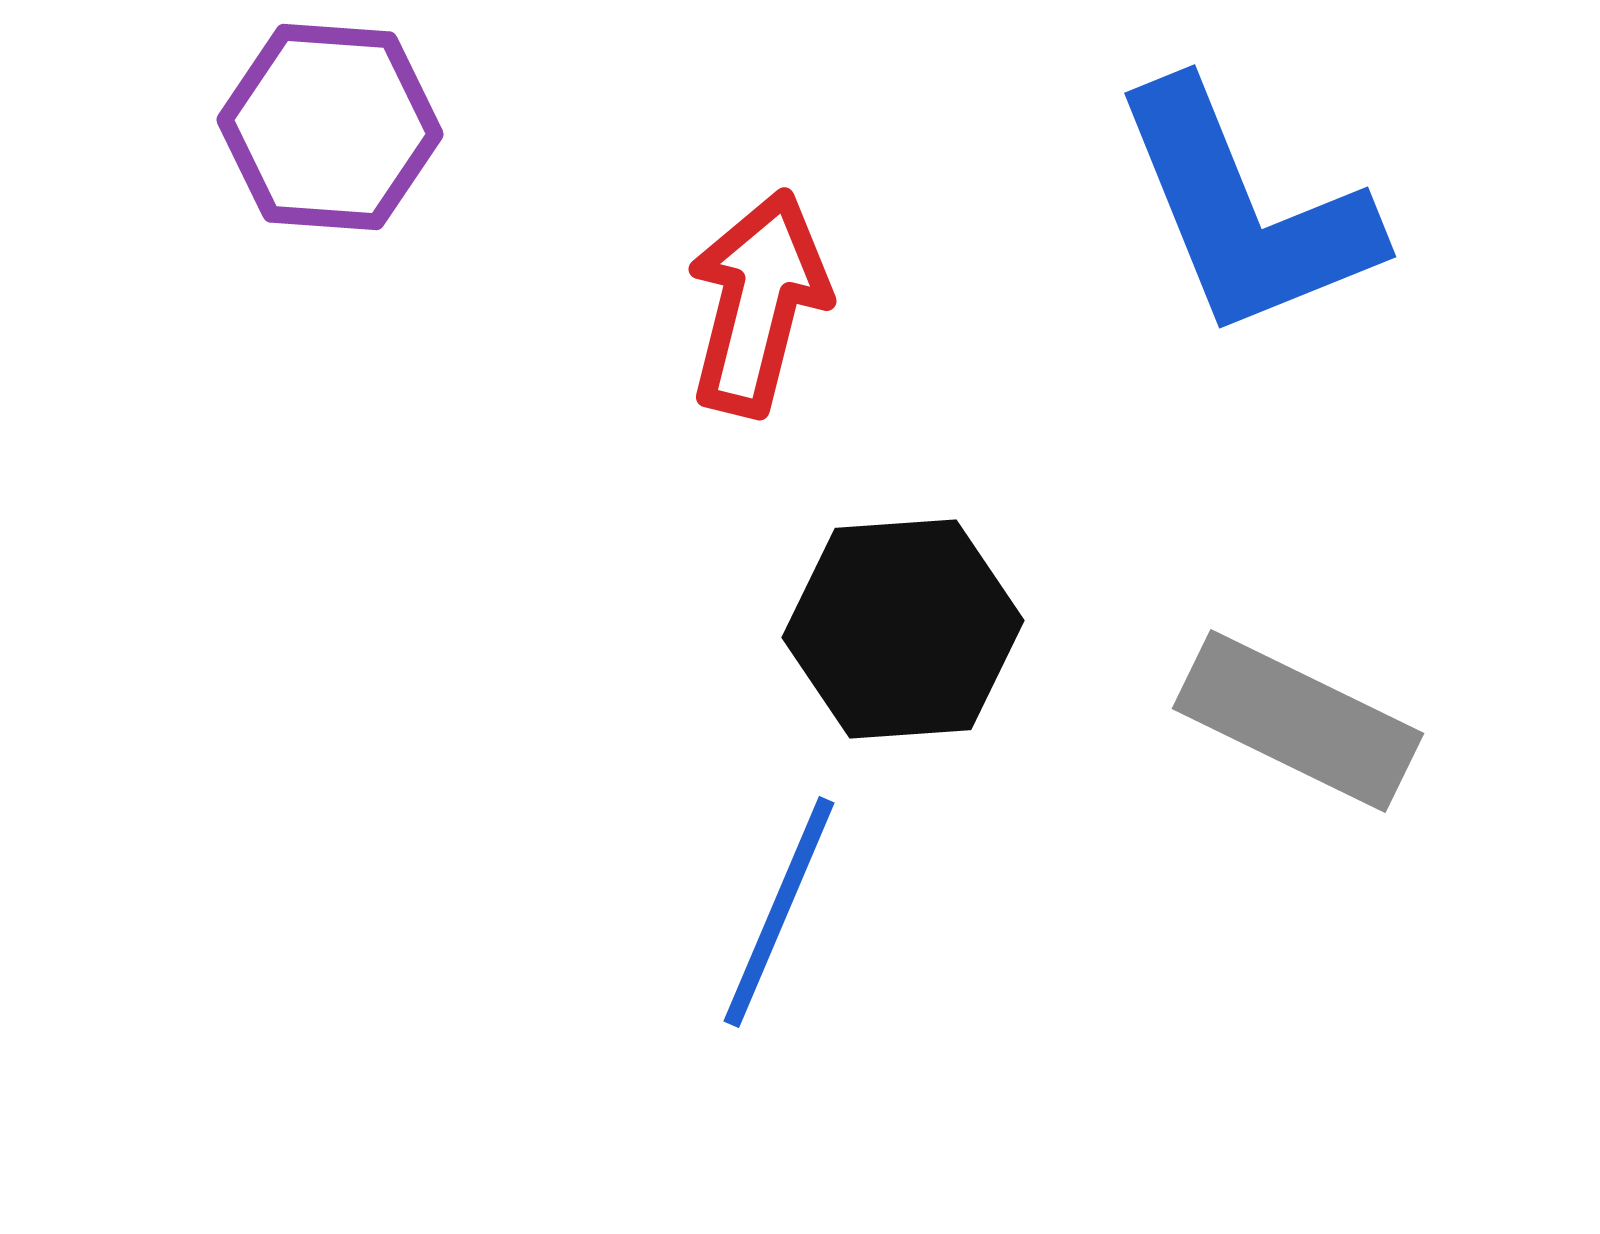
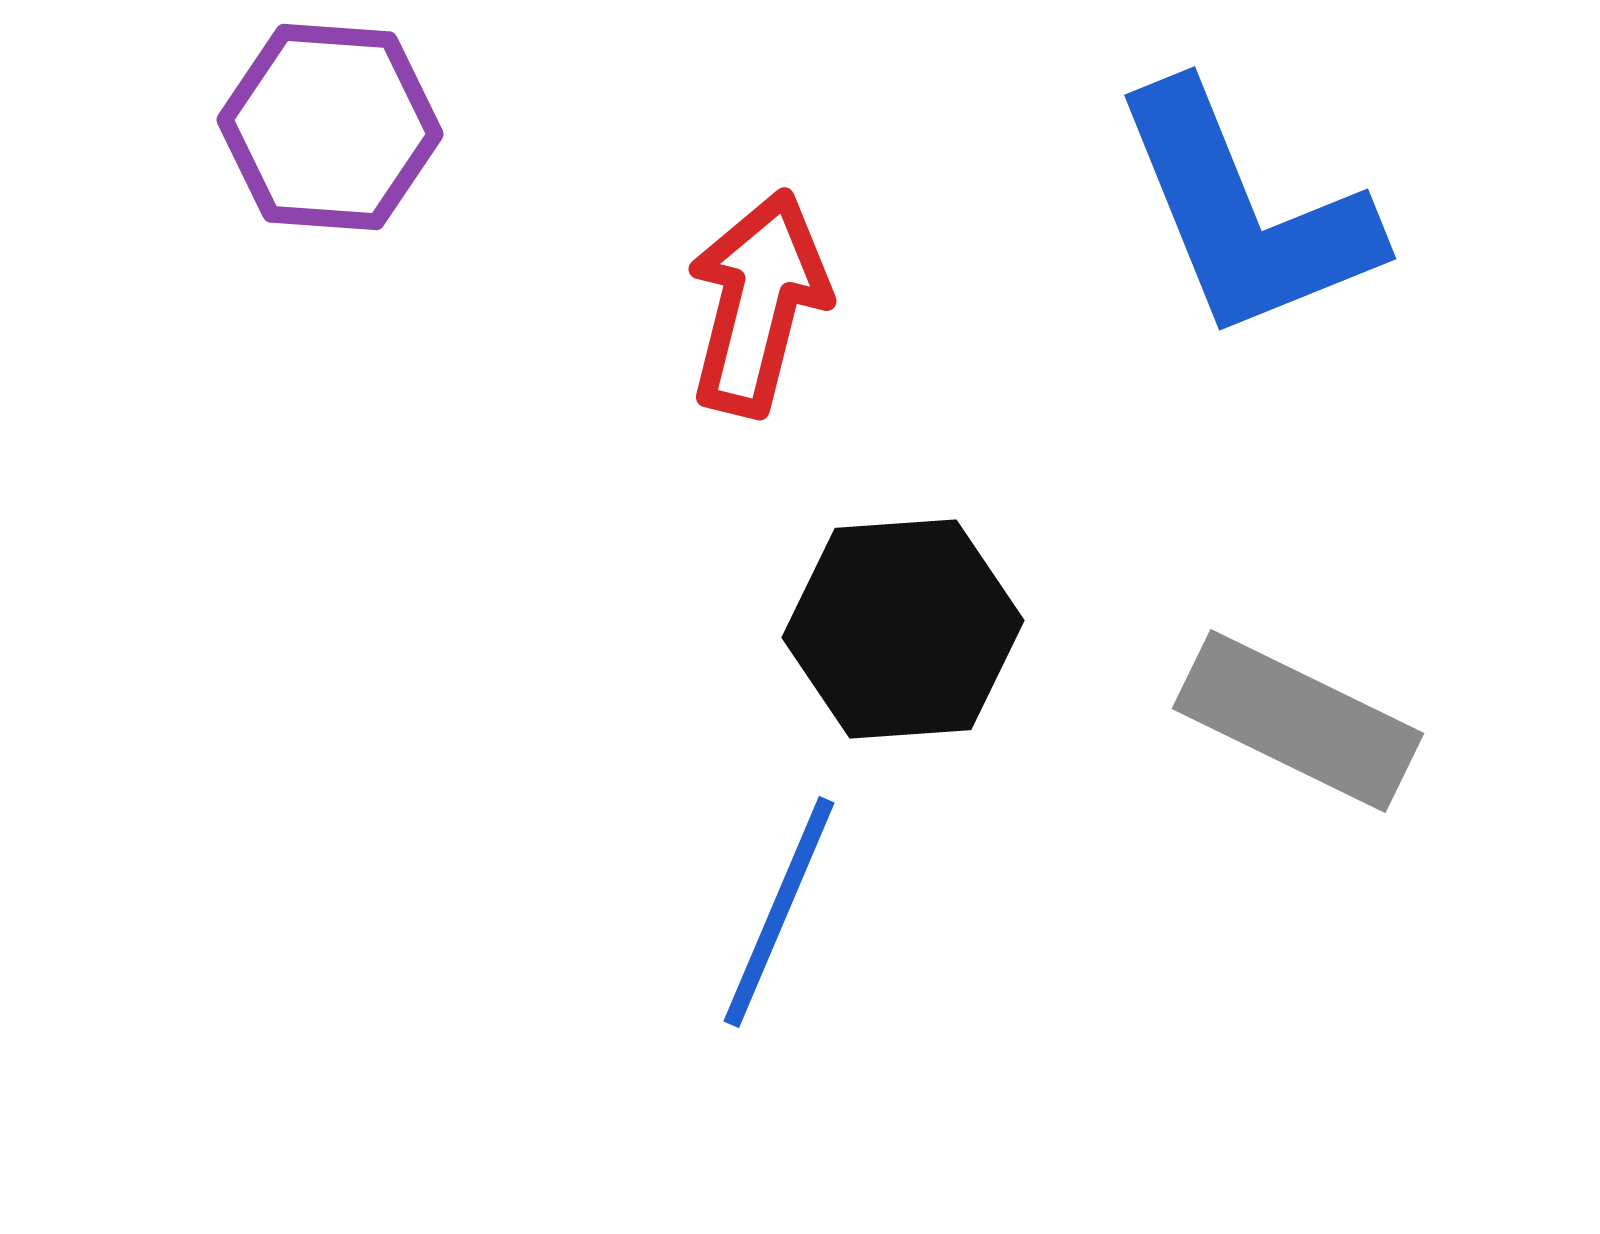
blue L-shape: moved 2 px down
